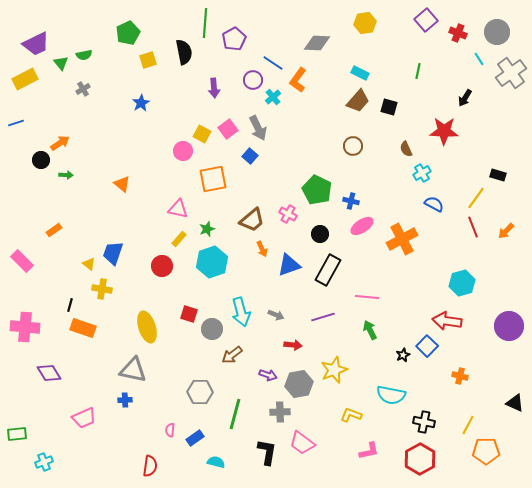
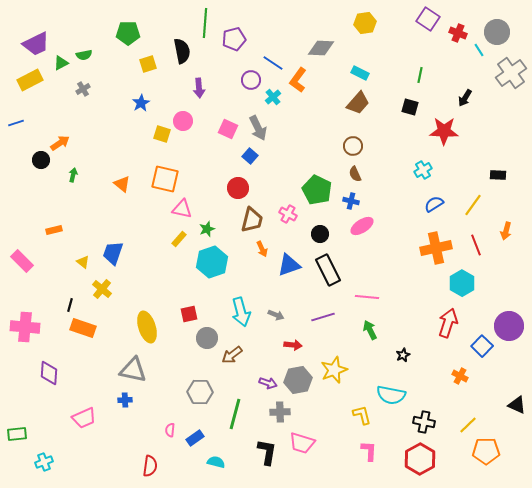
purple square at (426, 20): moved 2 px right, 1 px up; rotated 15 degrees counterclockwise
green pentagon at (128, 33): rotated 25 degrees clockwise
purple pentagon at (234, 39): rotated 15 degrees clockwise
gray diamond at (317, 43): moved 4 px right, 5 px down
black semicircle at (184, 52): moved 2 px left, 1 px up
cyan line at (479, 59): moved 9 px up
yellow square at (148, 60): moved 4 px down
green triangle at (61, 63): rotated 42 degrees clockwise
green line at (418, 71): moved 2 px right, 4 px down
yellow rectangle at (25, 79): moved 5 px right, 1 px down
purple circle at (253, 80): moved 2 px left
purple arrow at (214, 88): moved 15 px left
brown trapezoid at (358, 101): moved 2 px down
black square at (389, 107): moved 21 px right
pink square at (228, 129): rotated 30 degrees counterclockwise
yellow square at (202, 134): moved 40 px left; rotated 12 degrees counterclockwise
brown semicircle at (406, 149): moved 51 px left, 25 px down
pink circle at (183, 151): moved 30 px up
cyan cross at (422, 173): moved 1 px right, 3 px up
green arrow at (66, 175): moved 7 px right; rotated 80 degrees counterclockwise
black rectangle at (498, 175): rotated 14 degrees counterclockwise
orange square at (213, 179): moved 48 px left; rotated 24 degrees clockwise
yellow line at (476, 198): moved 3 px left, 7 px down
blue semicircle at (434, 204): rotated 60 degrees counterclockwise
pink triangle at (178, 209): moved 4 px right
brown trapezoid at (252, 220): rotated 36 degrees counterclockwise
red line at (473, 227): moved 3 px right, 18 px down
orange rectangle at (54, 230): rotated 21 degrees clockwise
orange arrow at (506, 231): rotated 30 degrees counterclockwise
orange cross at (402, 239): moved 34 px right, 9 px down; rotated 16 degrees clockwise
yellow triangle at (89, 264): moved 6 px left, 2 px up
red circle at (162, 266): moved 76 px right, 78 px up
black rectangle at (328, 270): rotated 56 degrees counterclockwise
cyan hexagon at (462, 283): rotated 15 degrees counterclockwise
yellow cross at (102, 289): rotated 30 degrees clockwise
red square at (189, 314): rotated 30 degrees counterclockwise
red arrow at (447, 321): moved 1 px right, 2 px down; rotated 100 degrees clockwise
gray circle at (212, 329): moved 5 px left, 9 px down
blue square at (427, 346): moved 55 px right
purple diamond at (49, 373): rotated 35 degrees clockwise
purple arrow at (268, 375): moved 8 px down
orange cross at (460, 376): rotated 14 degrees clockwise
gray hexagon at (299, 384): moved 1 px left, 4 px up
black triangle at (515, 403): moved 2 px right, 2 px down
yellow L-shape at (351, 415): moved 11 px right; rotated 55 degrees clockwise
yellow line at (468, 425): rotated 18 degrees clockwise
pink trapezoid at (302, 443): rotated 20 degrees counterclockwise
pink L-shape at (369, 451): rotated 75 degrees counterclockwise
